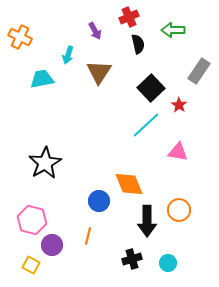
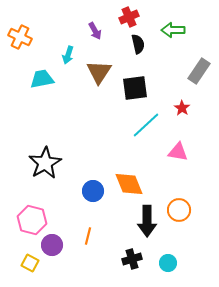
black square: moved 16 px left; rotated 36 degrees clockwise
red star: moved 3 px right, 3 px down
blue circle: moved 6 px left, 10 px up
yellow square: moved 1 px left, 2 px up
